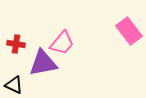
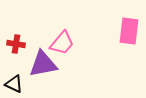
pink rectangle: rotated 44 degrees clockwise
purple triangle: moved 1 px down
black triangle: moved 1 px up
